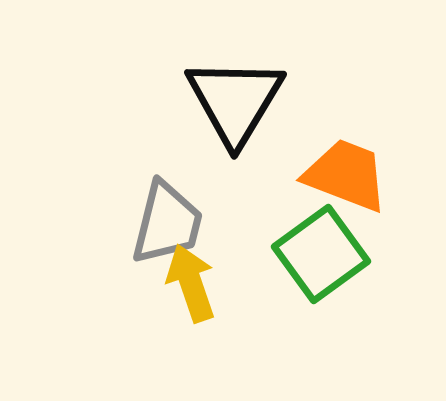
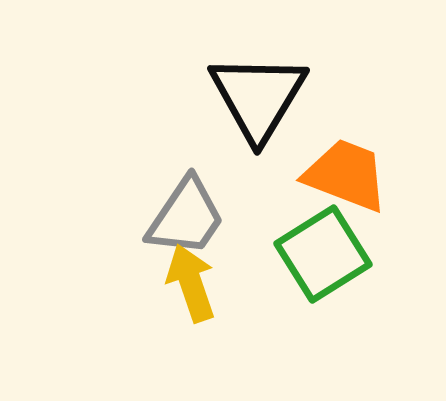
black triangle: moved 23 px right, 4 px up
gray trapezoid: moved 19 px right, 6 px up; rotated 20 degrees clockwise
green square: moved 2 px right; rotated 4 degrees clockwise
